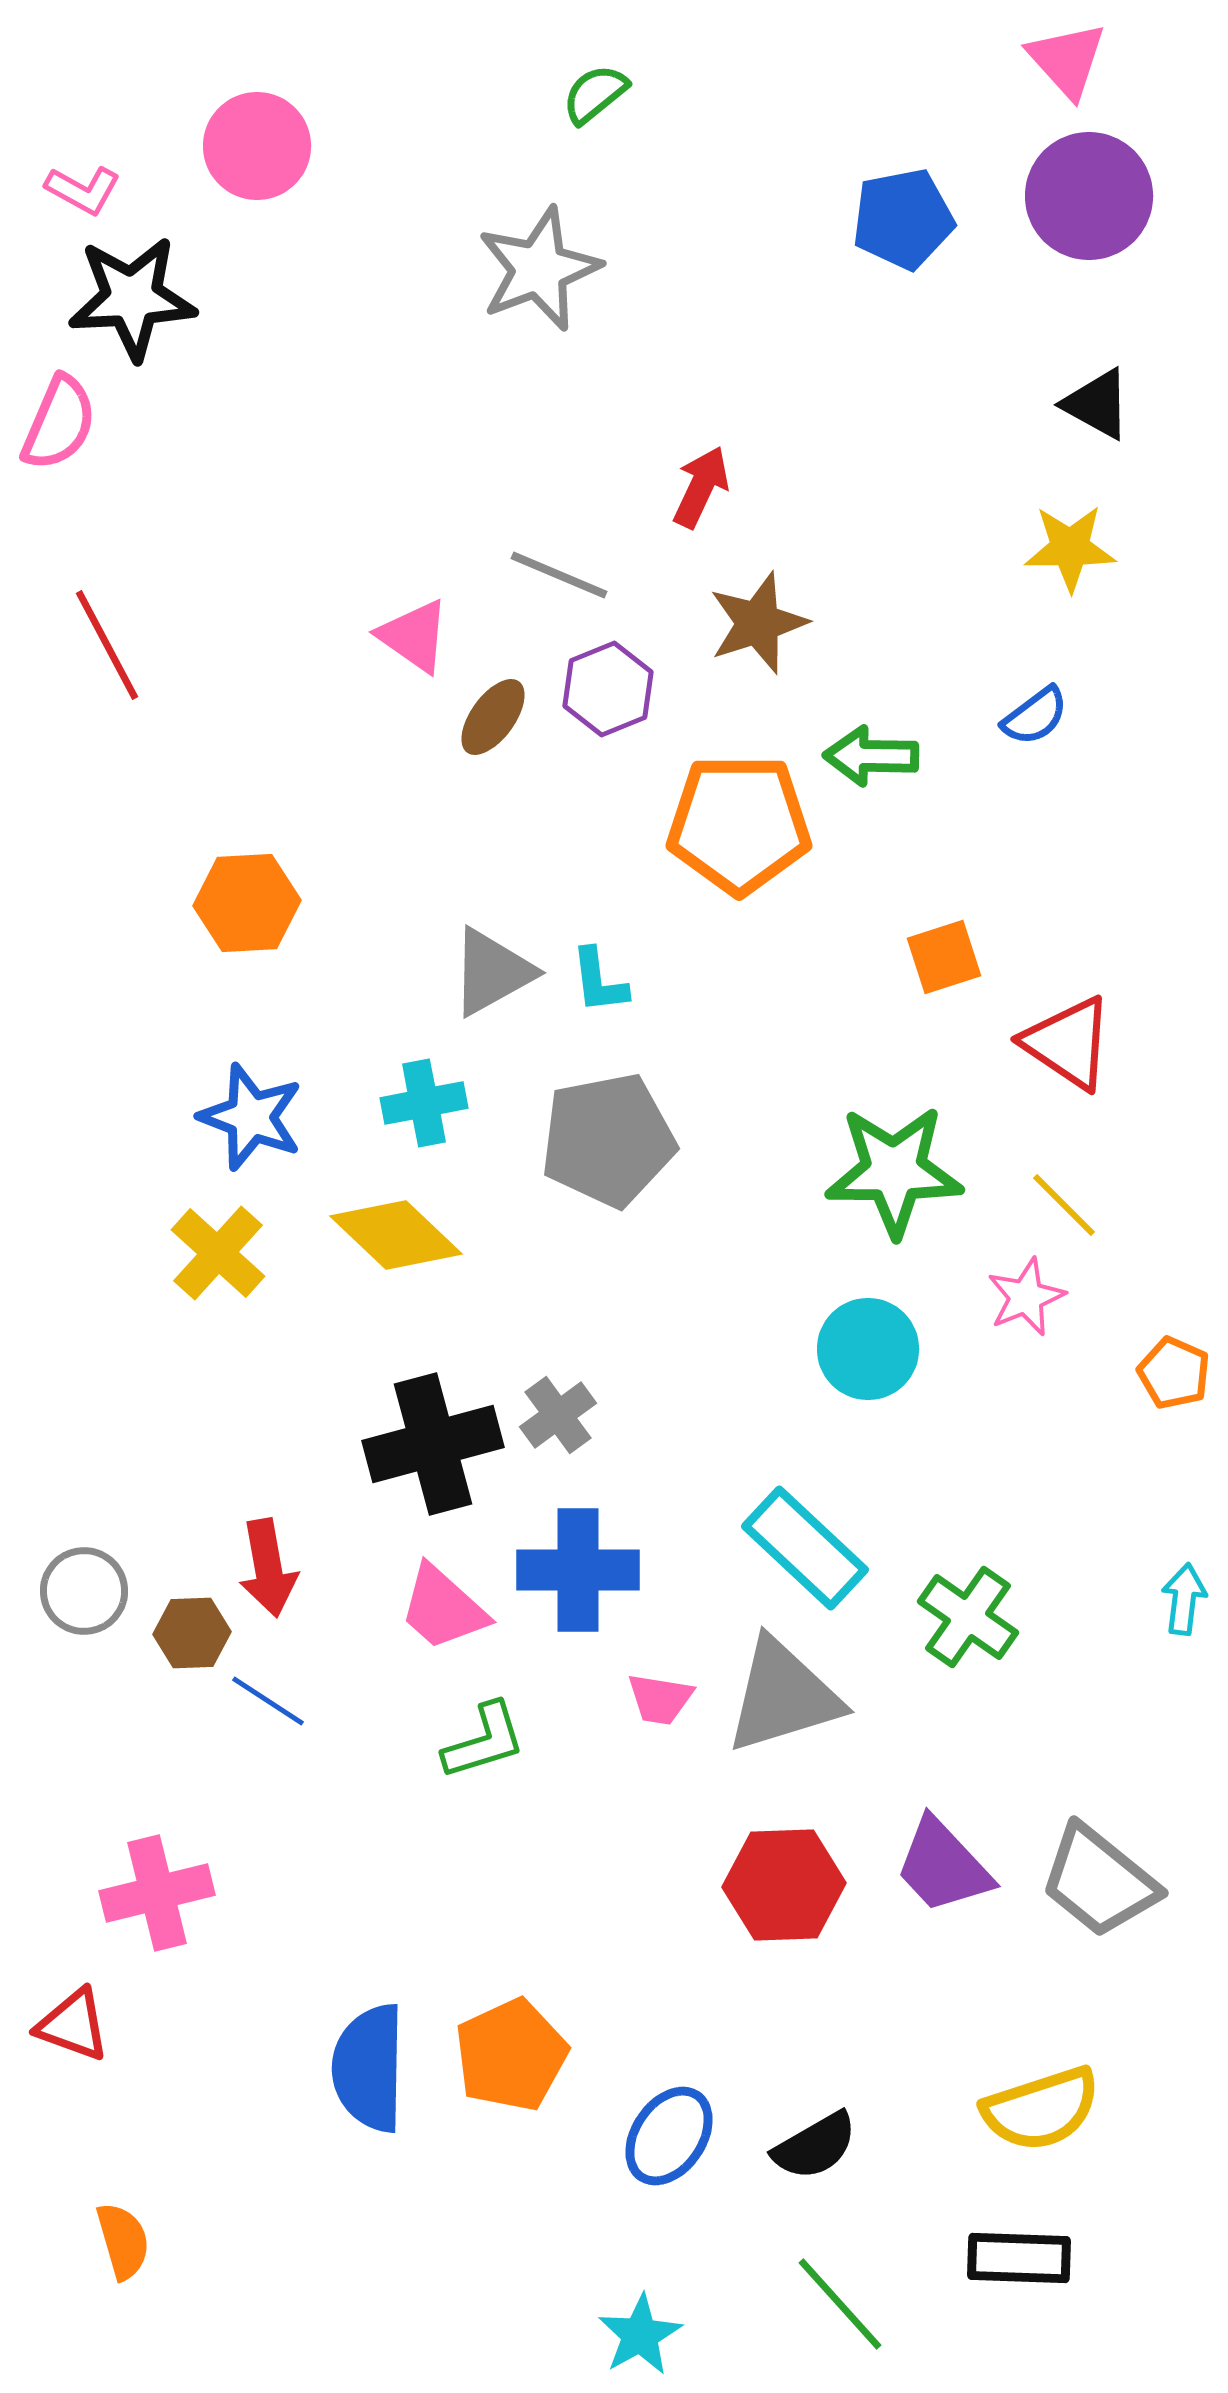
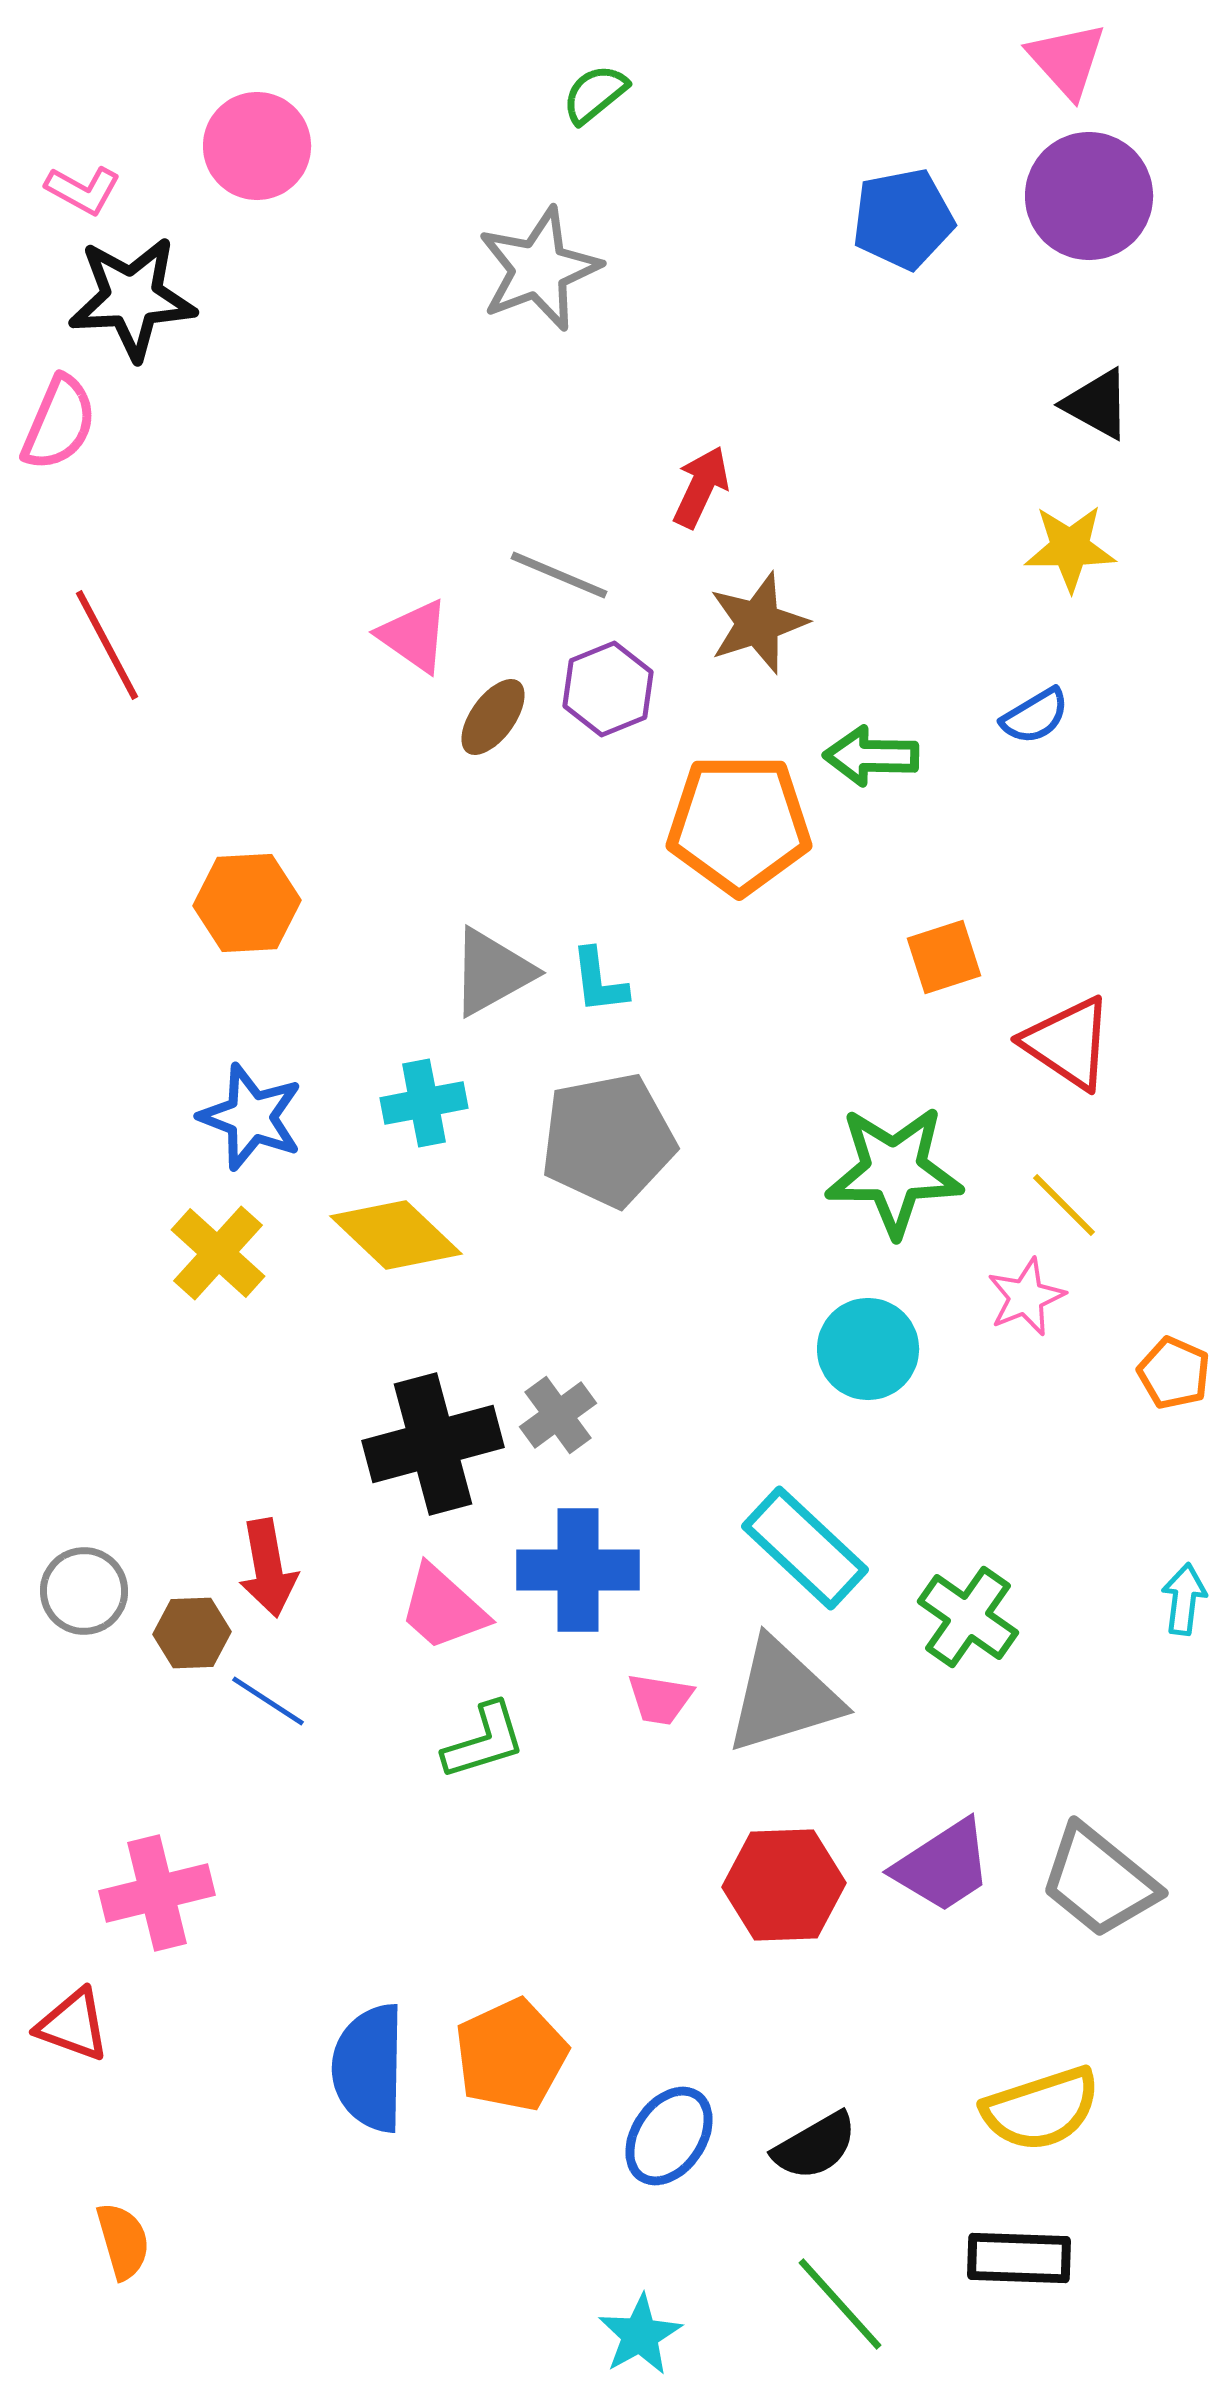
blue semicircle at (1035, 716): rotated 6 degrees clockwise
purple trapezoid at (943, 1866): rotated 80 degrees counterclockwise
